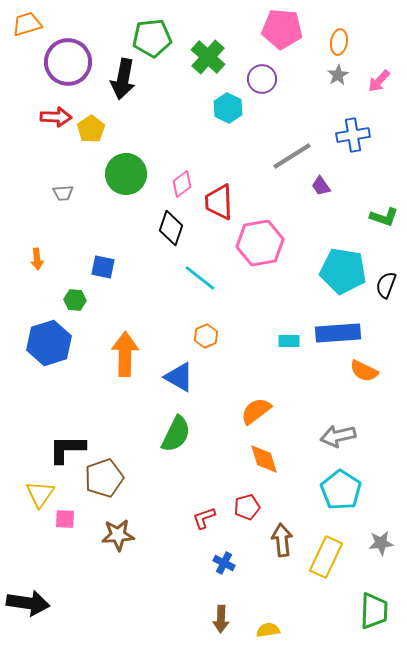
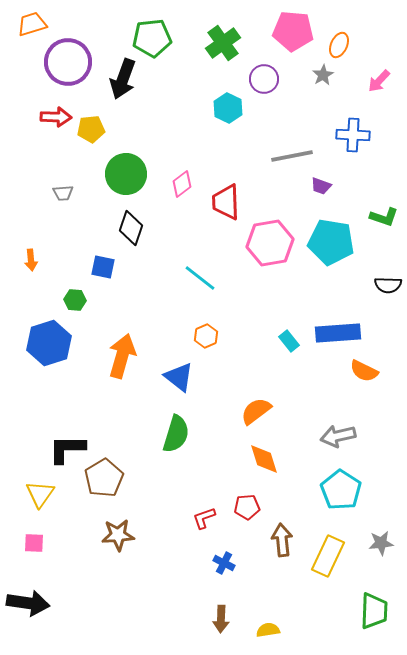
orange trapezoid at (27, 24): moved 5 px right
pink pentagon at (282, 29): moved 11 px right, 2 px down
orange ellipse at (339, 42): moved 3 px down; rotated 15 degrees clockwise
green cross at (208, 57): moved 15 px right, 14 px up; rotated 12 degrees clockwise
gray star at (338, 75): moved 15 px left
black arrow at (123, 79): rotated 9 degrees clockwise
purple circle at (262, 79): moved 2 px right
yellow pentagon at (91, 129): rotated 28 degrees clockwise
blue cross at (353, 135): rotated 12 degrees clockwise
gray line at (292, 156): rotated 21 degrees clockwise
purple trapezoid at (321, 186): rotated 35 degrees counterclockwise
red trapezoid at (219, 202): moved 7 px right
black diamond at (171, 228): moved 40 px left
pink hexagon at (260, 243): moved 10 px right
orange arrow at (37, 259): moved 6 px left, 1 px down
cyan pentagon at (343, 271): moved 12 px left, 29 px up
black semicircle at (386, 285): moved 2 px right; rotated 108 degrees counterclockwise
cyan rectangle at (289, 341): rotated 50 degrees clockwise
orange arrow at (125, 354): moved 3 px left, 2 px down; rotated 15 degrees clockwise
blue triangle at (179, 377): rotated 8 degrees clockwise
green semicircle at (176, 434): rotated 9 degrees counterclockwise
brown pentagon at (104, 478): rotated 12 degrees counterclockwise
red pentagon at (247, 507): rotated 10 degrees clockwise
pink square at (65, 519): moved 31 px left, 24 px down
yellow rectangle at (326, 557): moved 2 px right, 1 px up
